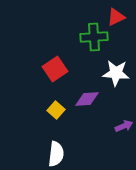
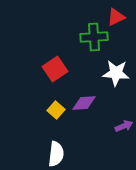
purple diamond: moved 3 px left, 4 px down
